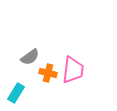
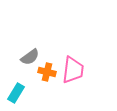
orange cross: moved 1 px left, 1 px up
